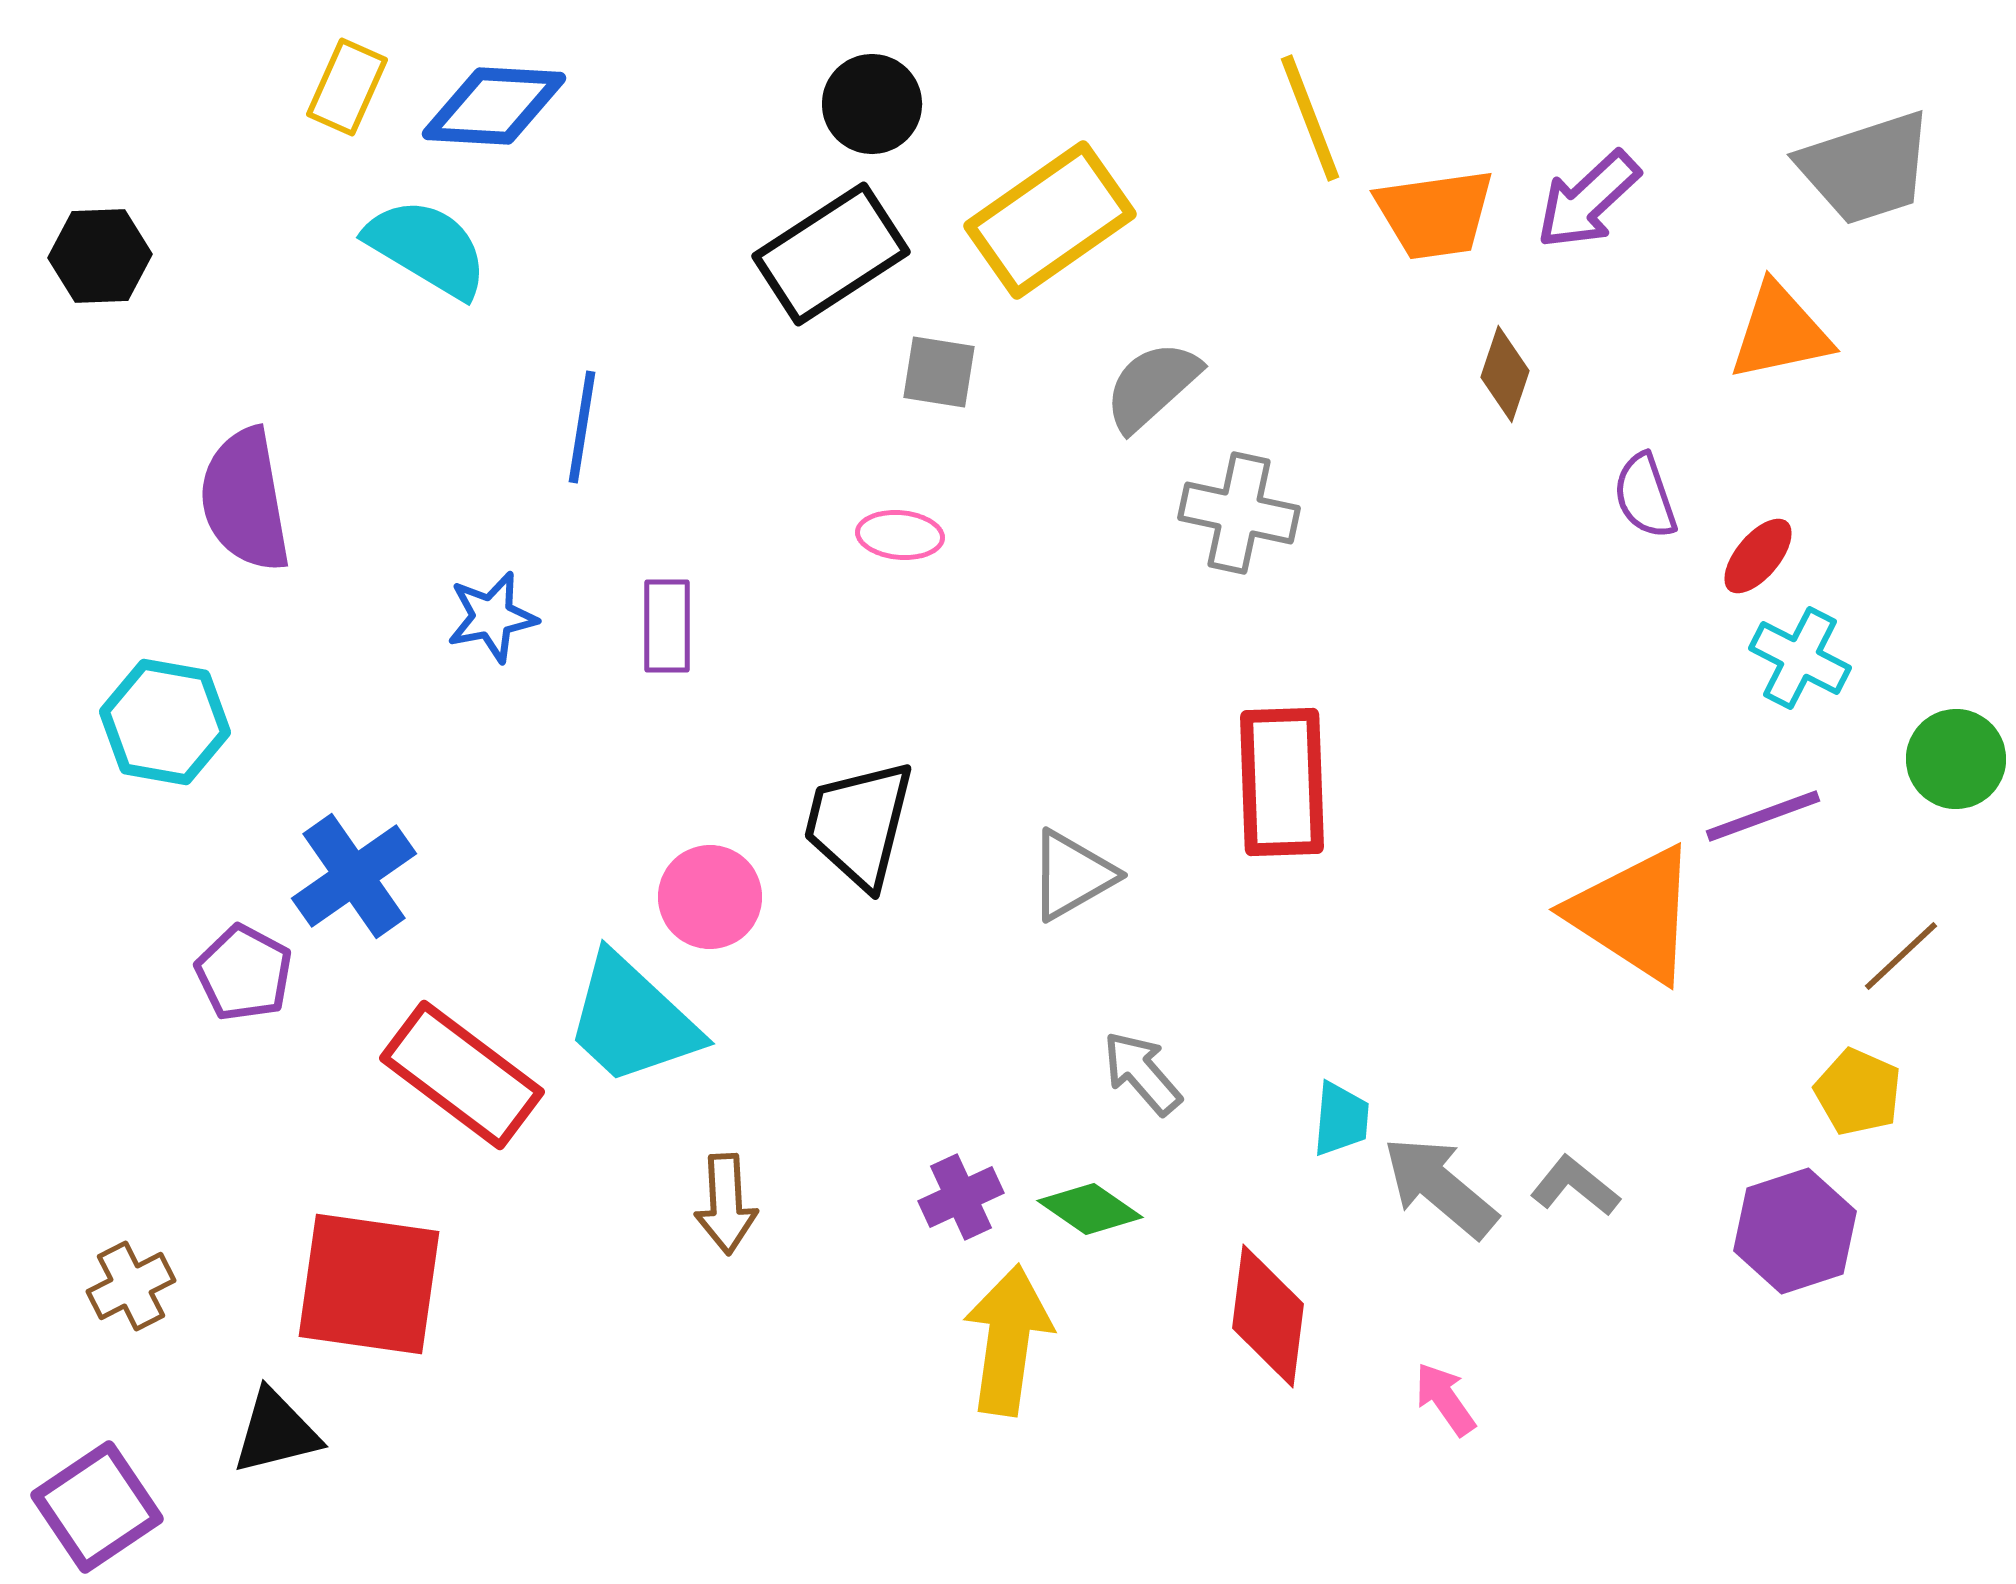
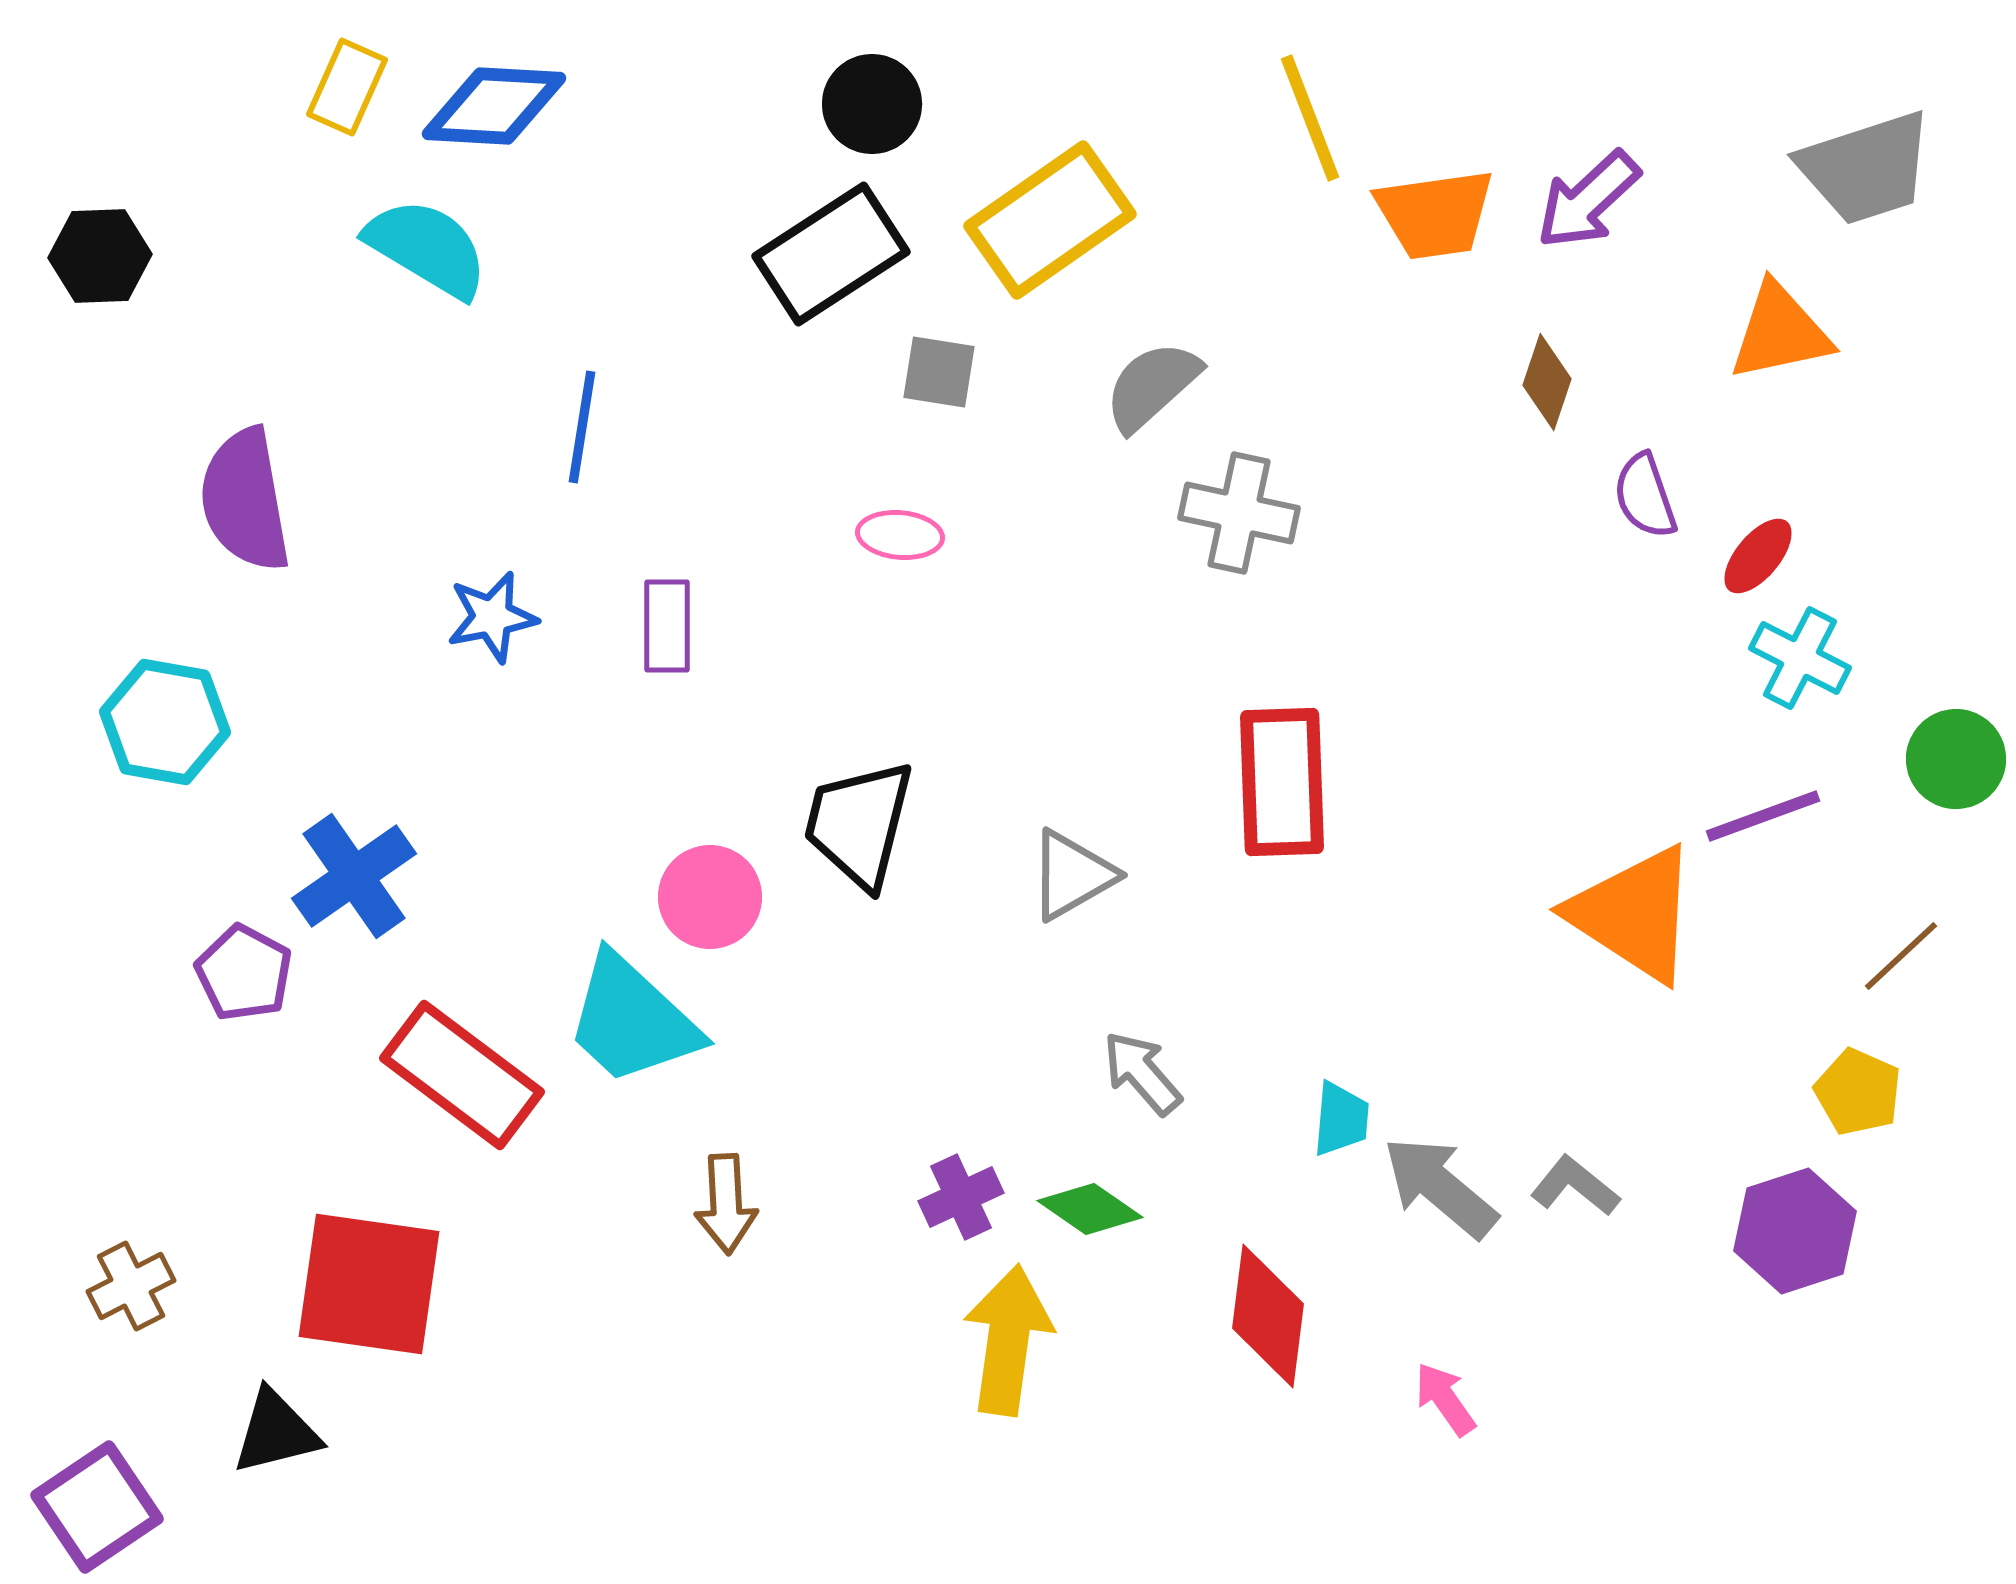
brown diamond at (1505, 374): moved 42 px right, 8 px down
